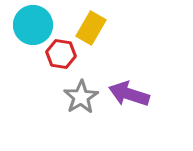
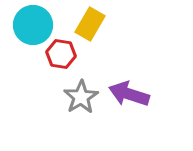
yellow rectangle: moved 1 px left, 4 px up
